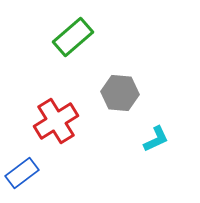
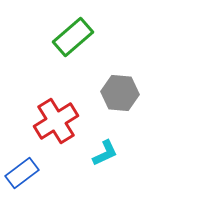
cyan L-shape: moved 51 px left, 14 px down
